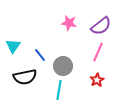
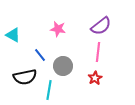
pink star: moved 11 px left, 6 px down
cyan triangle: moved 11 px up; rotated 35 degrees counterclockwise
pink line: rotated 18 degrees counterclockwise
red star: moved 2 px left, 2 px up
cyan line: moved 10 px left
